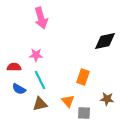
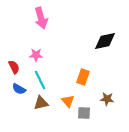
red semicircle: rotated 64 degrees clockwise
brown triangle: moved 1 px right, 1 px up
